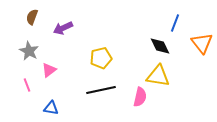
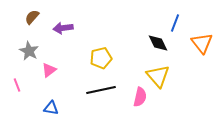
brown semicircle: rotated 21 degrees clockwise
purple arrow: rotated 18 degrees clockwise
black diamond: moved 2 px left, 3 px up
yellow triangle: rotated 40 degrees clockwise
pink line: moved 10 px left
